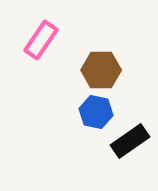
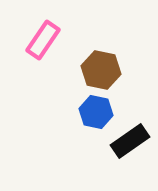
pink rectangle: moved 2 px right
brown hexagon: rotated 12 degrees clockwise
